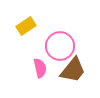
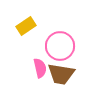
brown trapezoid: moved 12 px left, 4 px down; rotated 60 degrees clockwise
